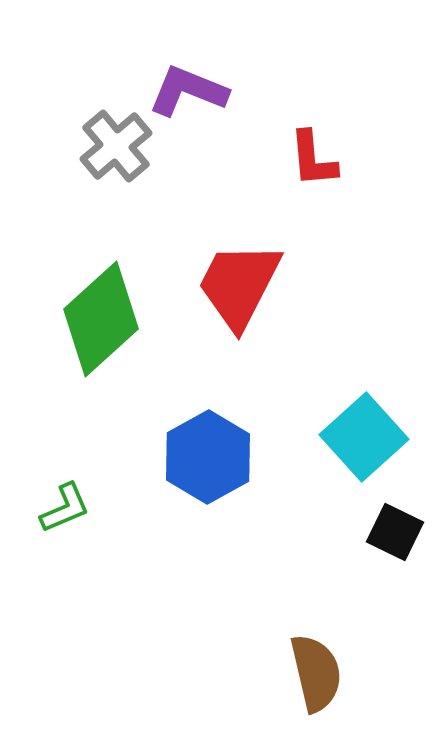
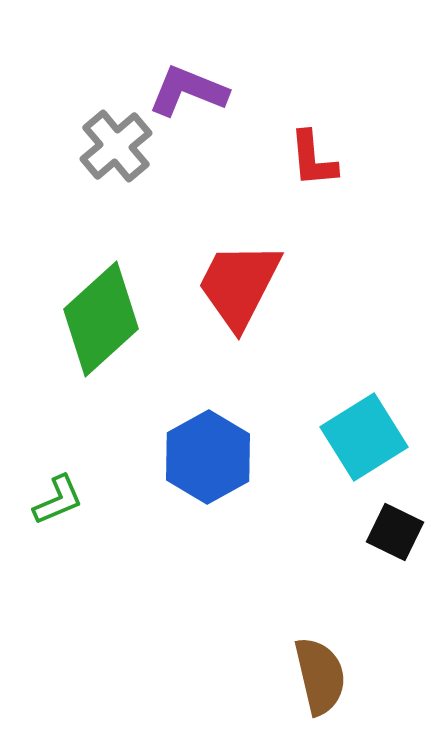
cyan square: rotated 10 degrees clockwise
green L-shape: moved 7 px left, 8 px up
brown semicircle: moved 4 px right, 3 px down
